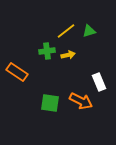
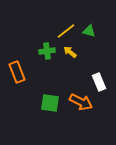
green triangle: rotated 32 degrees clockwise
yellow arrow: moved 2 px right, 3 px up; rotated 128 degrees counterclockwise
orange rectangle: rotated 35 degrees clockwise
orange arrow: moved 1 px down
